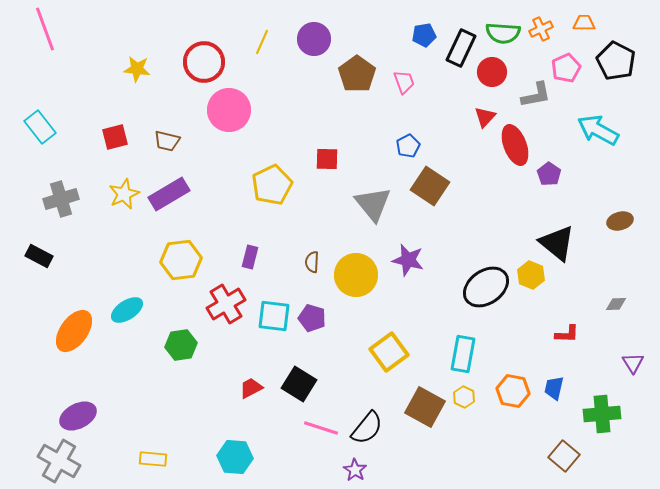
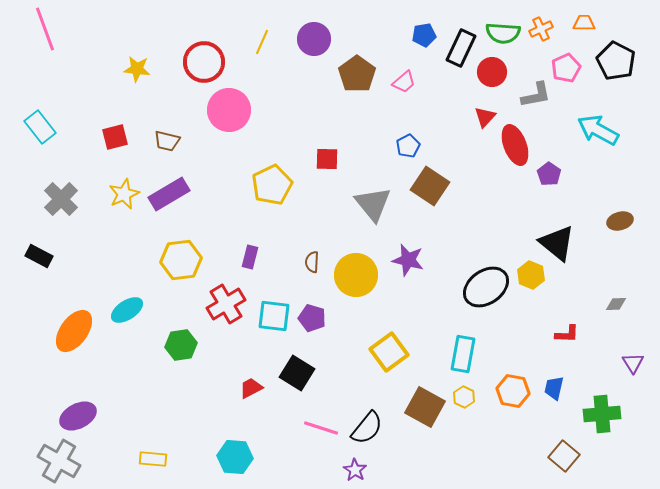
pink trapezoid at (404, 82): rotated 70 degrees clockwise
gray cross at (61, 199): rotated 28 degrees counterclockwise
black square at (299, 384): moved 2 px left, 11 px up
